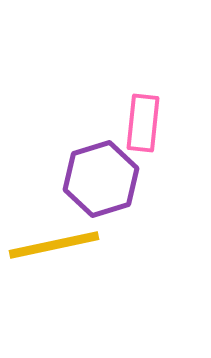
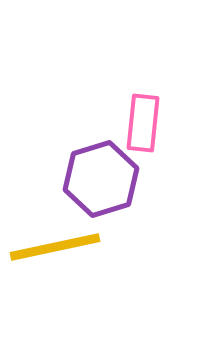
yellow line: moved 1 px right, 2 px down
